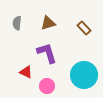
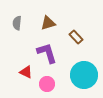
brown rectangle: moved 8 px left, 9 px down
pink circle: moved 2 px up
